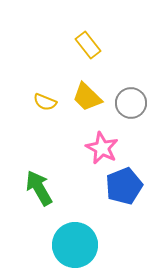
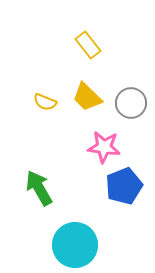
pink star: moved 2 px right, 1 px up; rotated 20 degrees counterclockwise
